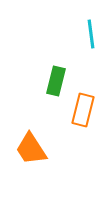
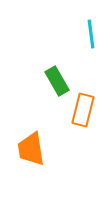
green rectangle: moved 1 px right; rotated 44 degrees counterclockwise
orange trapezoid: rotated 24 degrees clockwise
